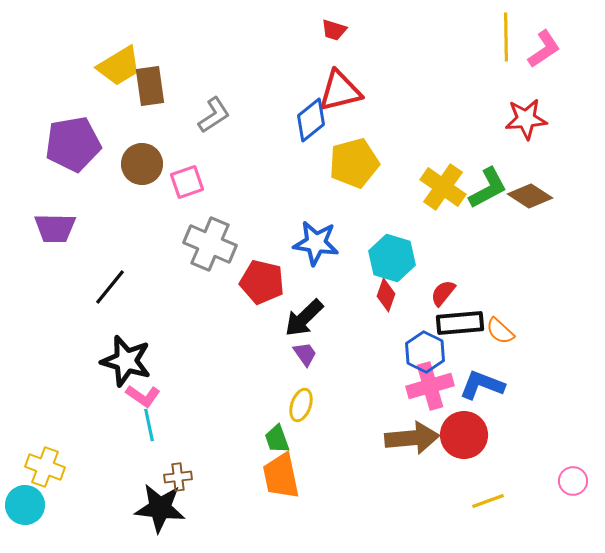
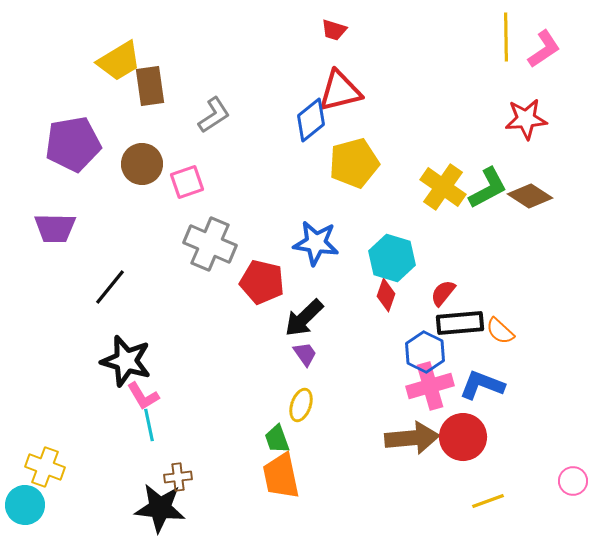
yellow trapezoid at (119, 66): moved 5 px up
pink L-shape at (143, 396): rotated 24 degrees clockwise
red circle at (464, 435): moved 1 px left, 2 px down
